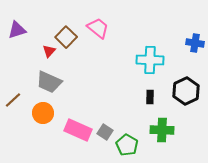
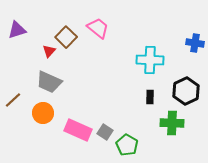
green cross: moved 10 px right, 7 px up
